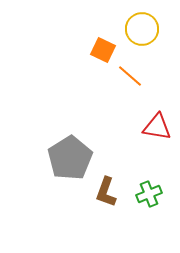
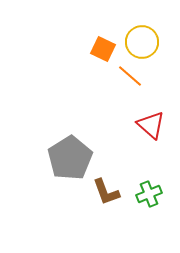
yellow circle: moved 13 px down
orange square: moved 1 px up
red triangle: moved 6 px left, 2 px up; rotated 32 degrees clockwise
brown L-shape: rotated 40 degrees counterclockwise
